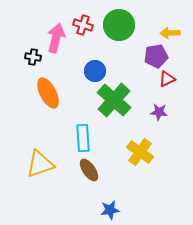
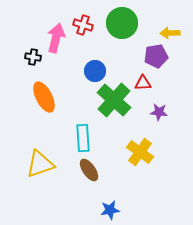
green circle: moved 3 px right, 2 px up
red triangle: moved 24 px left, 4 px down; rotated 24 degrees clockwise
orange ellipse: moved 4 px left, 4 px down
